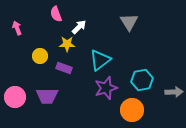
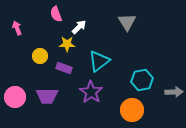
gray triangle: moved 2 px left
cyan triangle: moved 1 px left, 1 px down
purple star: moved 15 px left, 4 px down; rotated 20 degrees counterclockwise
